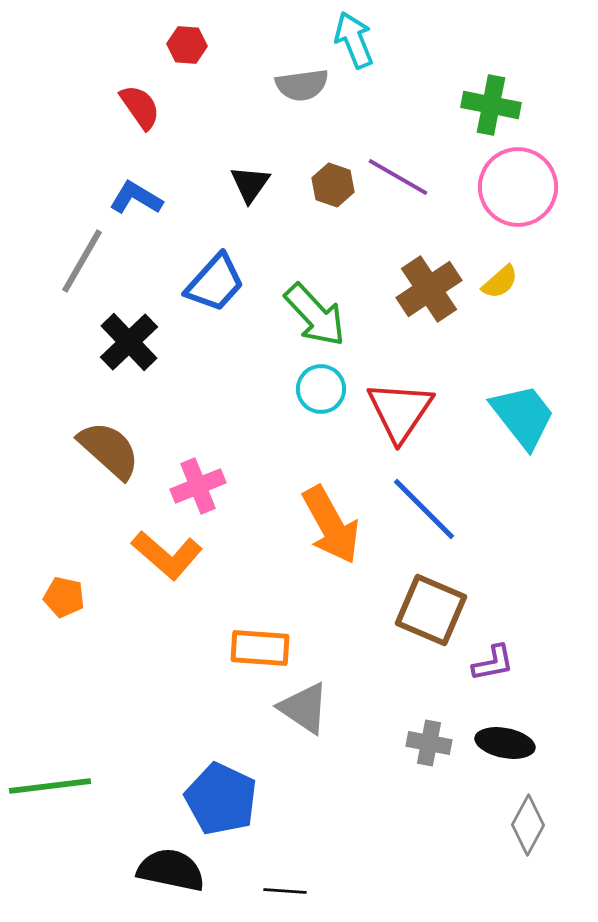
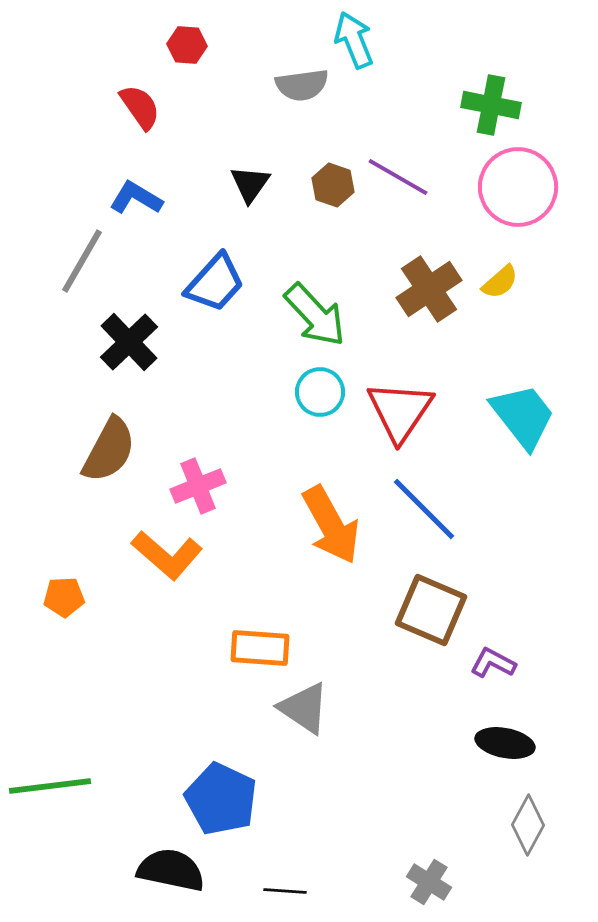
cyan circle: moved 1 px left, 3 px down
brown semicircle: rotated 76 degrees clockwise
orange pentagon: rotated 15 degrees counterclockwise
purple L-shape: rotated 141 degrees counterclockwise
gray cross: moved 139 px down; rotated 21 degrees clockwise
